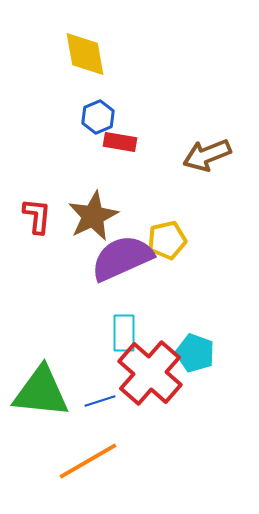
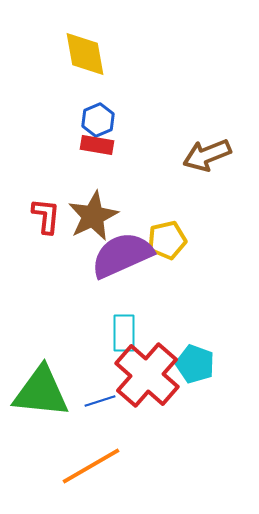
blue hexagon: moved 3 px down
red rectangle: moved 23 px left, 3 px down
red L-shape: moved 9 px right
purple semicircle: moved 3 px up
cyan pentagon: moved 11 px down
red cross: moved 3 px left, 2 px down
orange line: moved 3 px right, 5 px down
